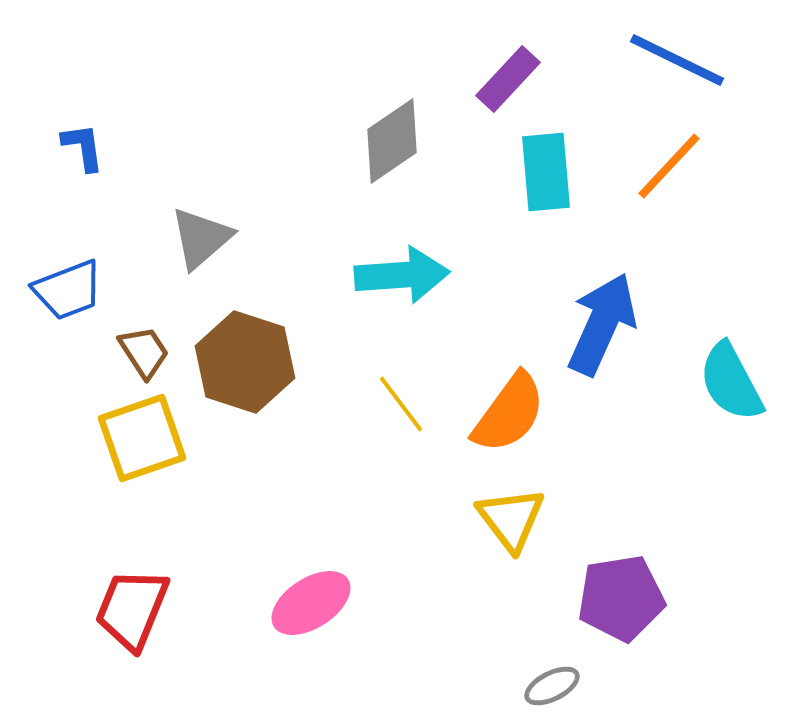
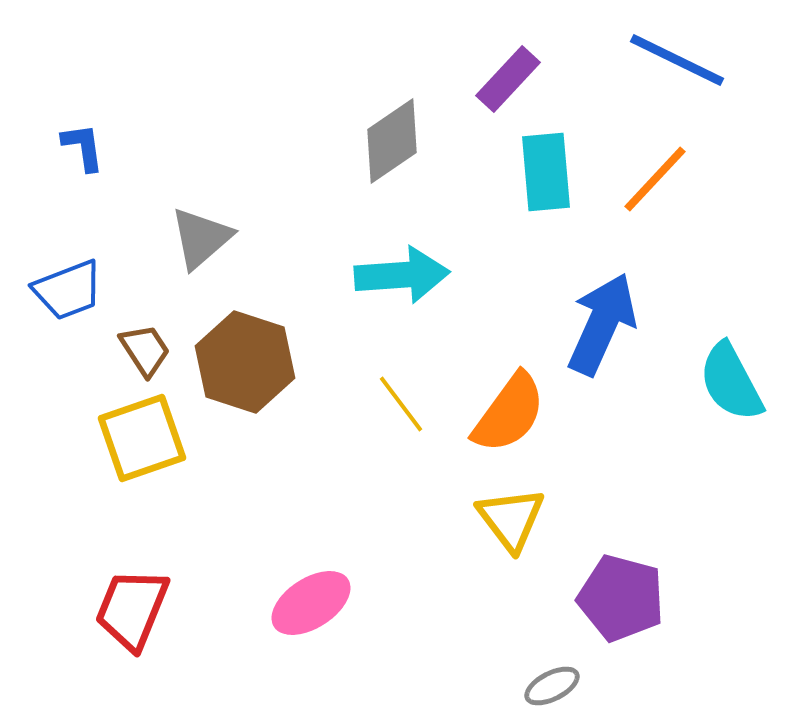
orange line: moved 14 px left, 13 px down
brown trapezoid: moved 1 px right, 2 px up
purple pentagon: rotated 24 degrees clockwise
